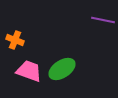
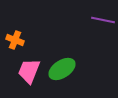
pink trapezoid: rotated 88 degrees counterclockwise
